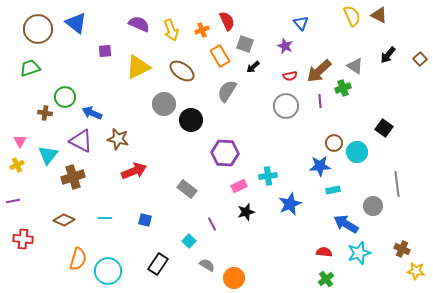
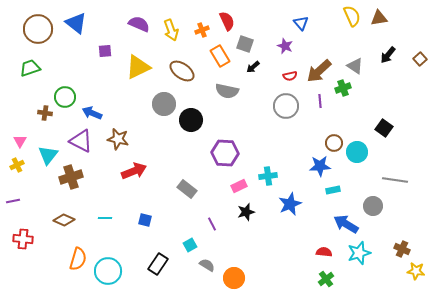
brown triangle at (379, 15): moved 3 px down; rotated 36 degrees counterclockwise
gray semicircle at (227, 91): rotated 110 degrees counterclockwise
brown cross at (73, 177): moved 2 px left
gray line at (397, 184): moved 2 px left, 4 px up; rotated 75 degrees counterclockwise
cyan square at (189, 241): moved 1 px right, 4 px down; rotated 16 degrees clockwise
